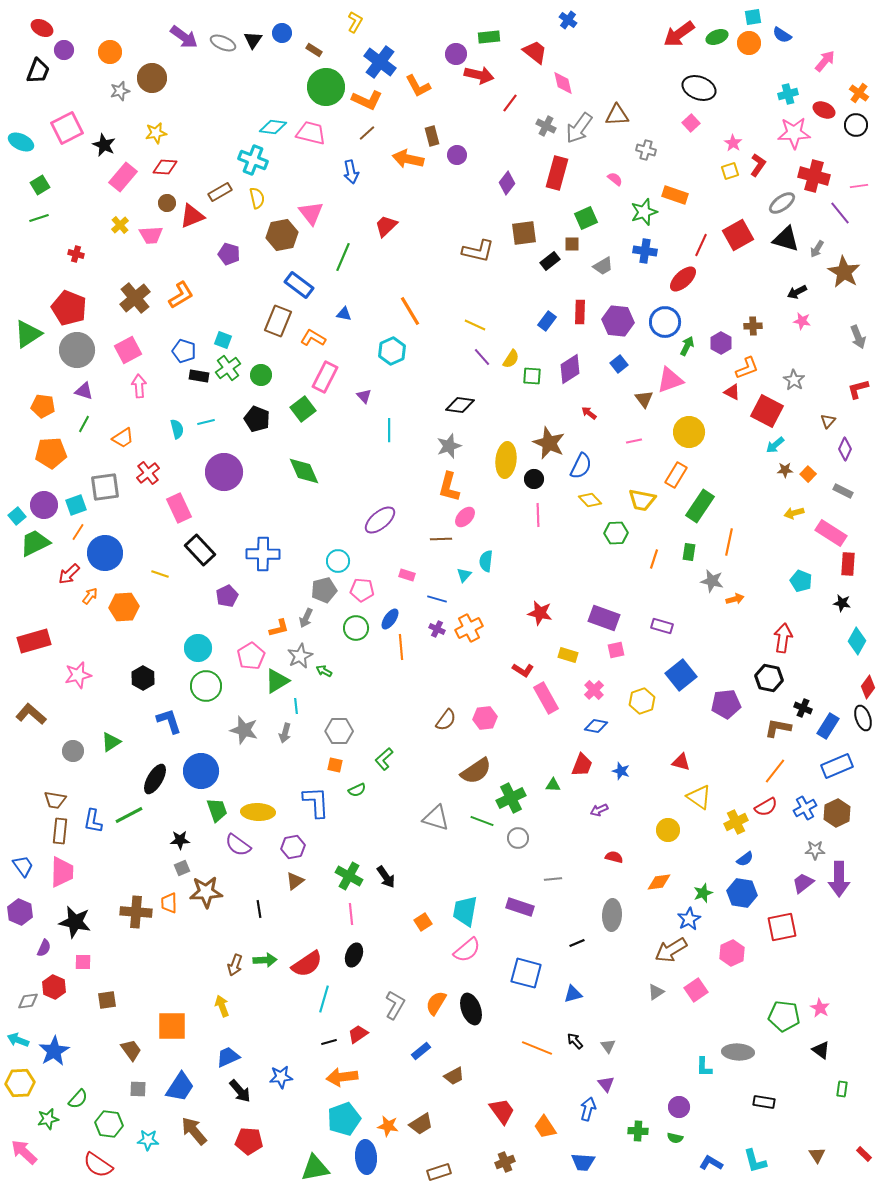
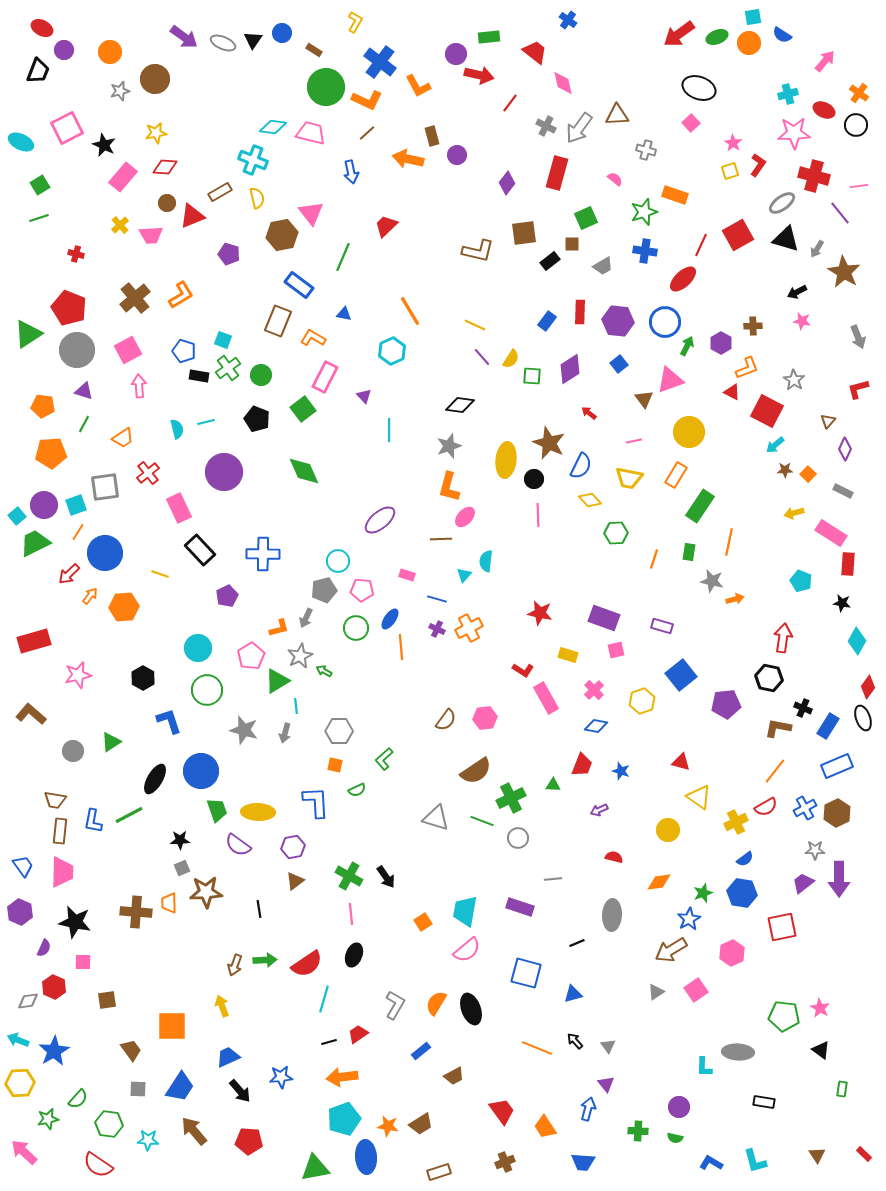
brown circle at (152, 78): moved 3 px right, 1 px down
yellow trapezoid at (642, 500): moved 13 px left, 22 px up
green circle at (206, 686): moved 1 px right, 4 px down
